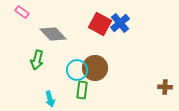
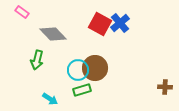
cyan circle: moved 1 px right
green rectangle: rotated 66 degrees clockwise
cyan arrow: rotated 42 degrees counterclockwise
